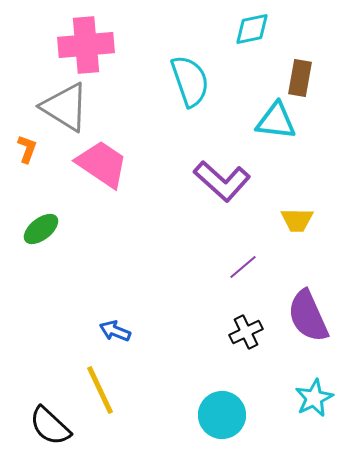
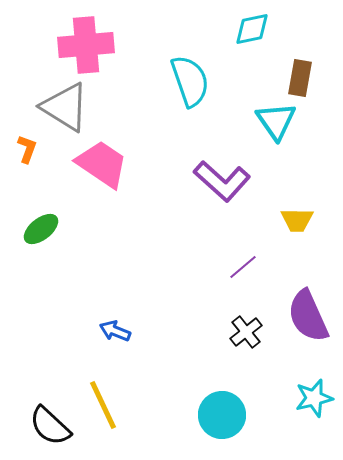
cyan triangle: rotated 48 degrees clockwise
black cross: rotated 12 degrees counterclockwise
yellow line: moved 3 px right, 15 px down
cyan star: rotated 12 degrees clockwise
